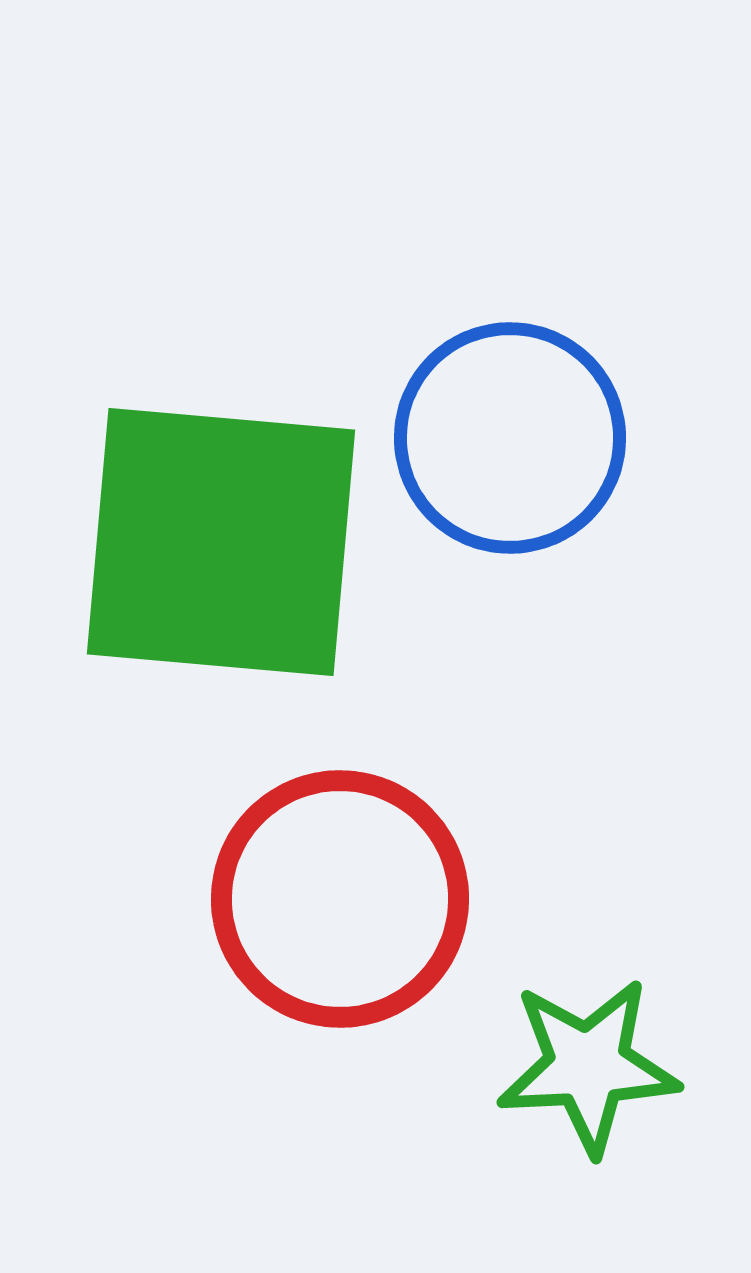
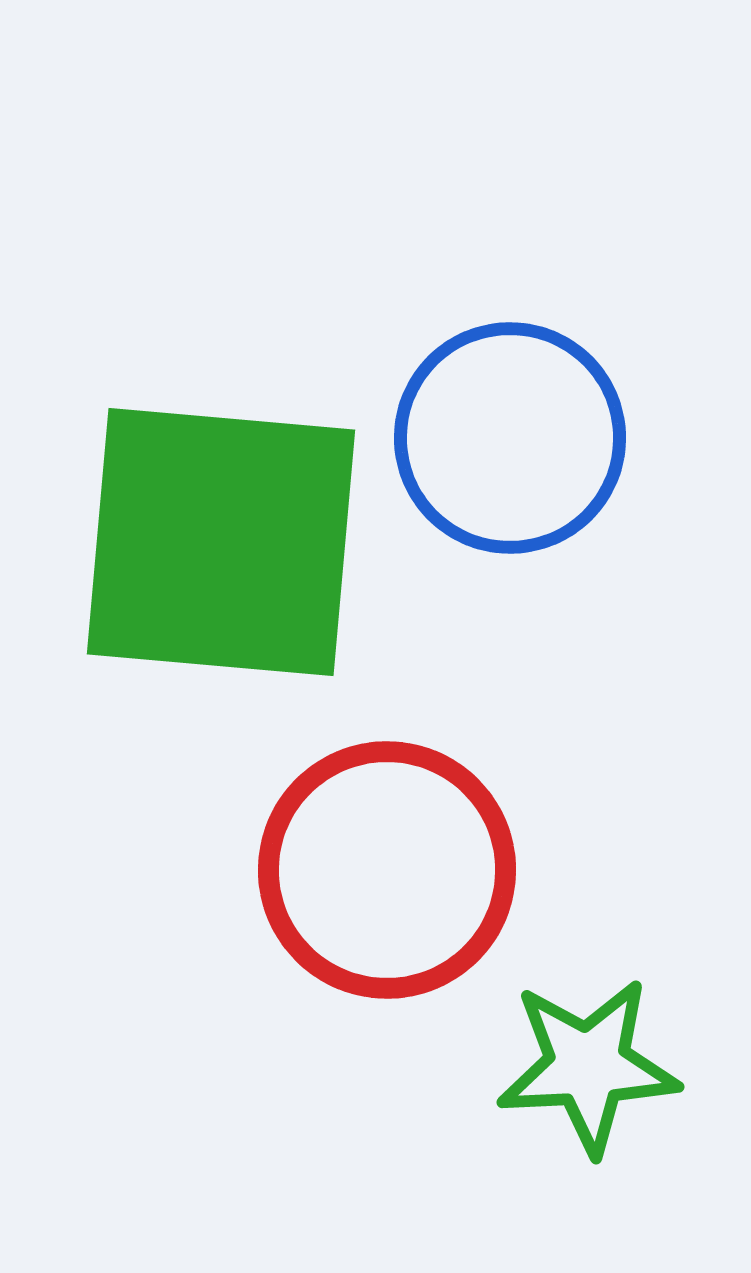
red circle: moved 47 px right, 29 px up
